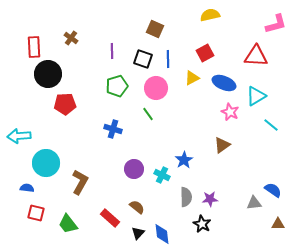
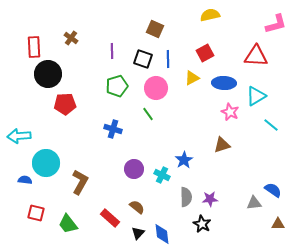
blue ellipse at (224, 83): rotated 20 degrees counterclockwise
brown triangle at (222, 145): rotated 18 degrees clockwise
blue semicircle at (27, 188): moved 2 px left, 8 px up
